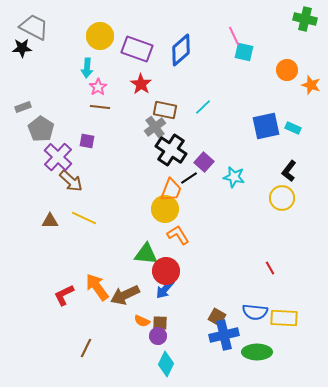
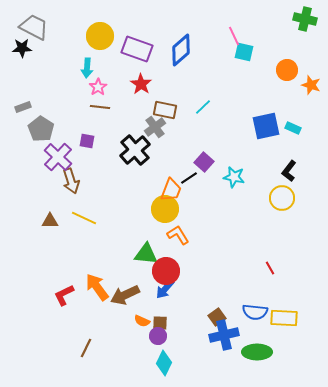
black cross at (171, 150): moved 36 px left; rotated 16 degrees clockwise
brown arrow at (71, 181): rotated 30 degrees clockwise
brown square at (217, 317): rotated 24 degrees clockwise
cyan diamond at (166, 364): moved 2 px left, 1 px up
